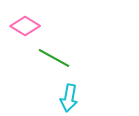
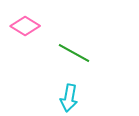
green line: moved 20 px right, 5 px up
